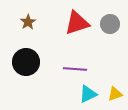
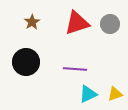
brown star: moved 4 px right
